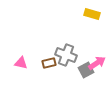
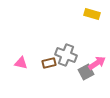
gray square: moved 2 px down
